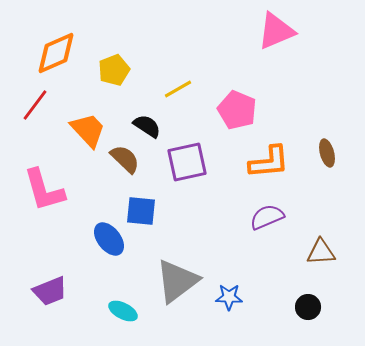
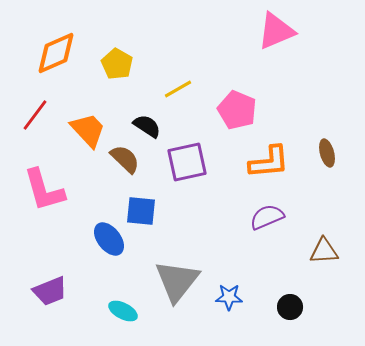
yellow pentagon: moved 3 px right, 6 px up; rotated 20 degrees counterclockwise
red line: moved 10 px down
brown triangle: moved 3 px right, 1 px up
gray triangle: rotated 15 degrees counterclockwise
black circle: moved 18 px left
